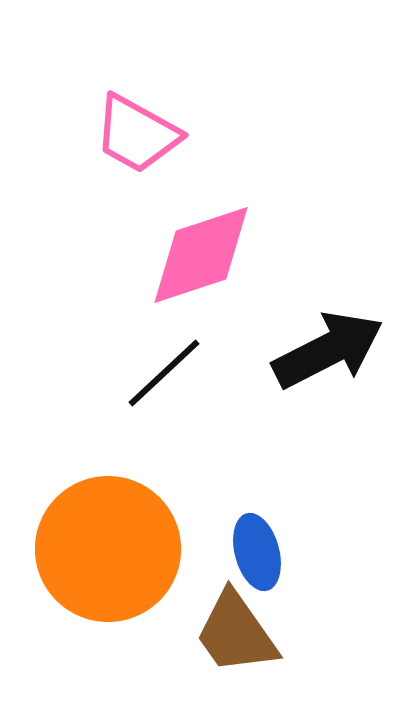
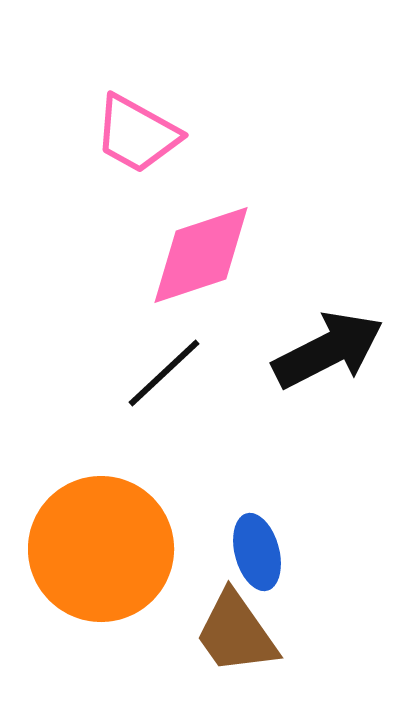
orange circle: moved 7 px left
